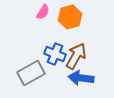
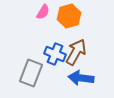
orange hexagon: moved 1 px left, 1 px up
brown arrow: moved 4 px up
gray rectangle: rotated 40 degrees counterclockwise
